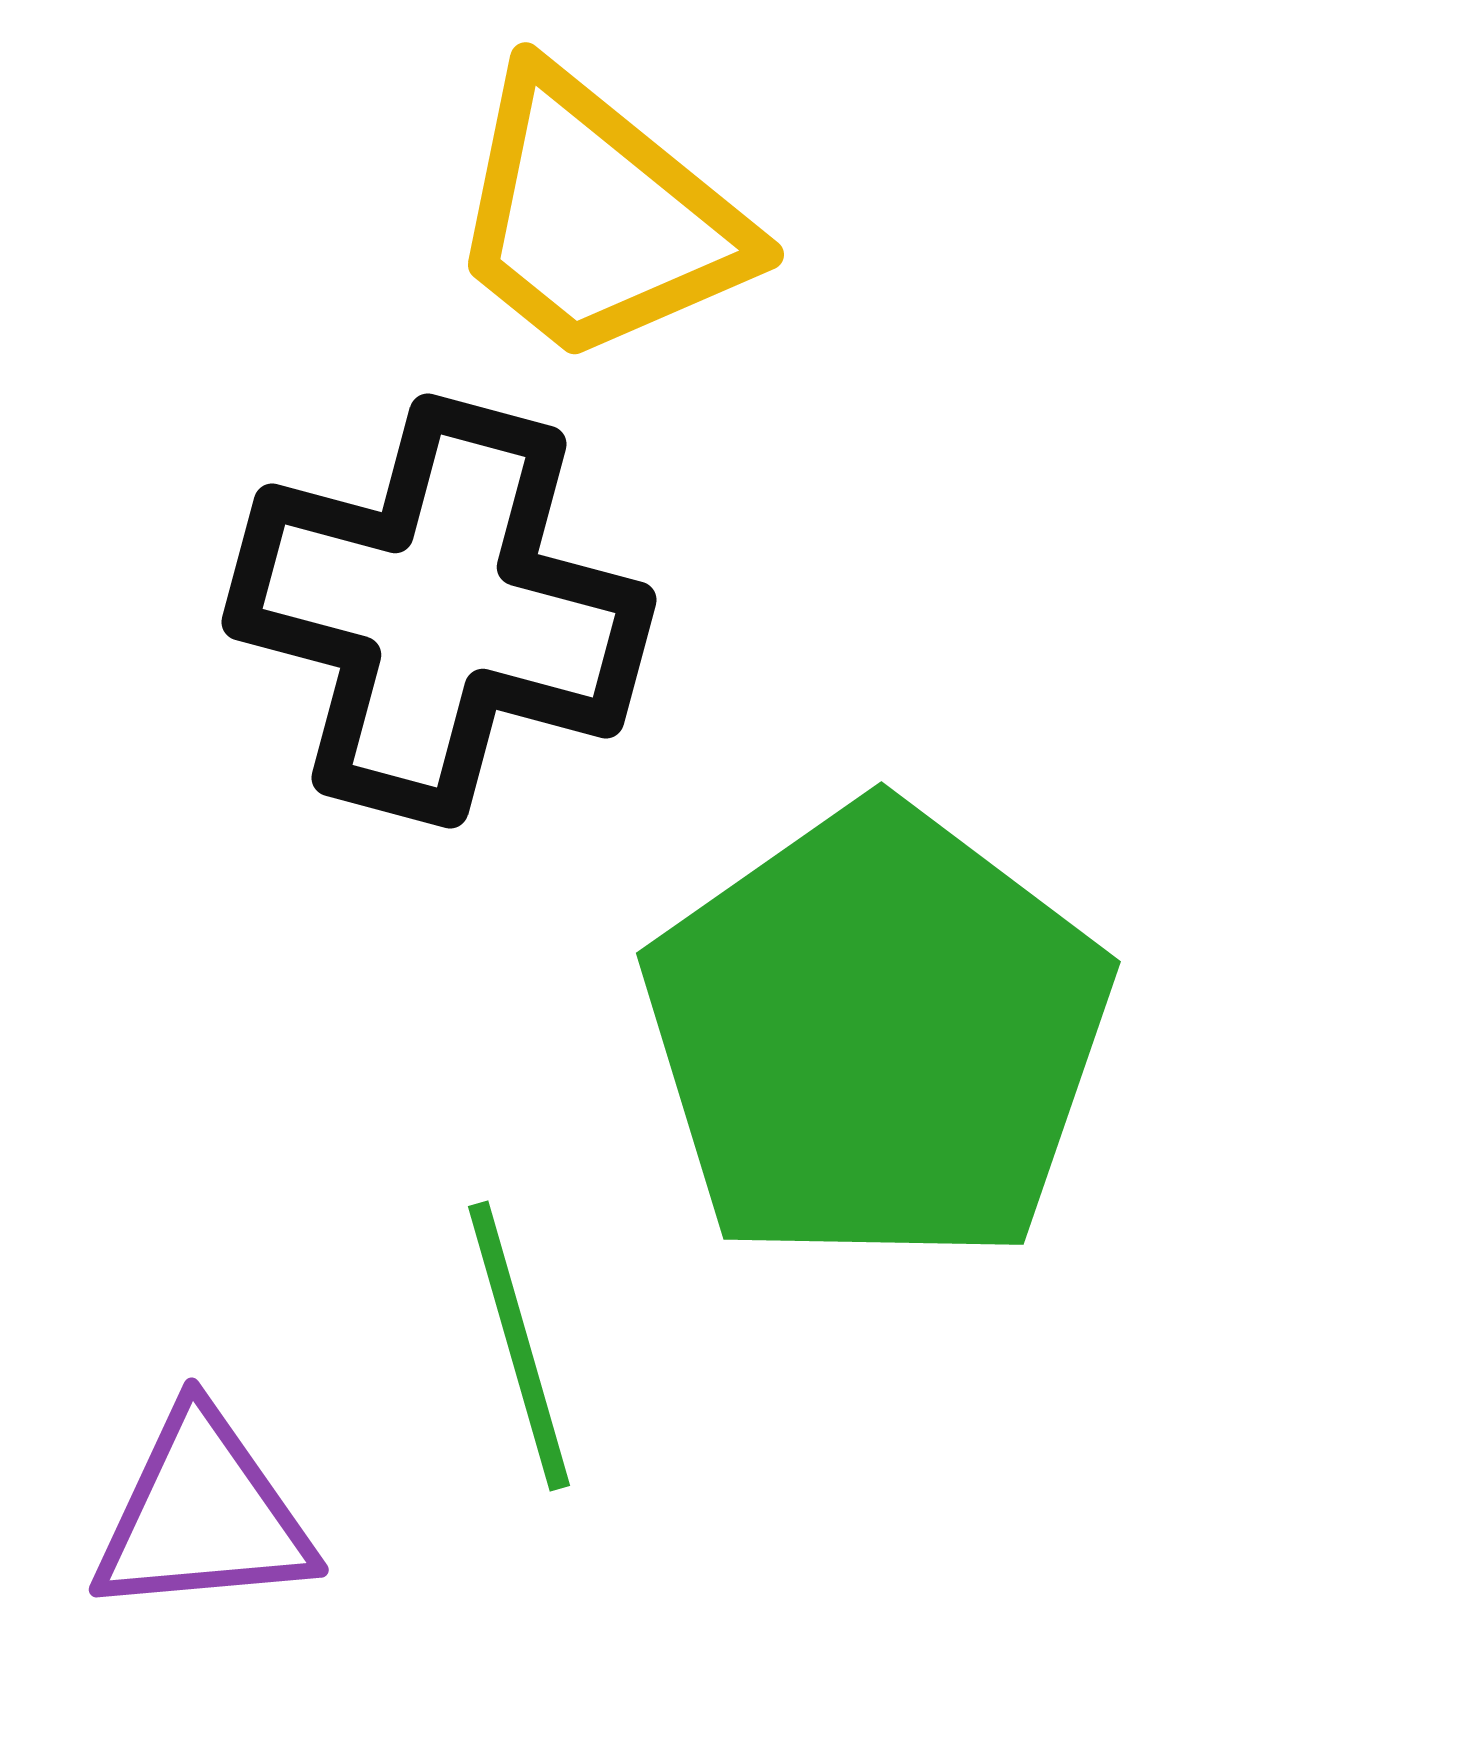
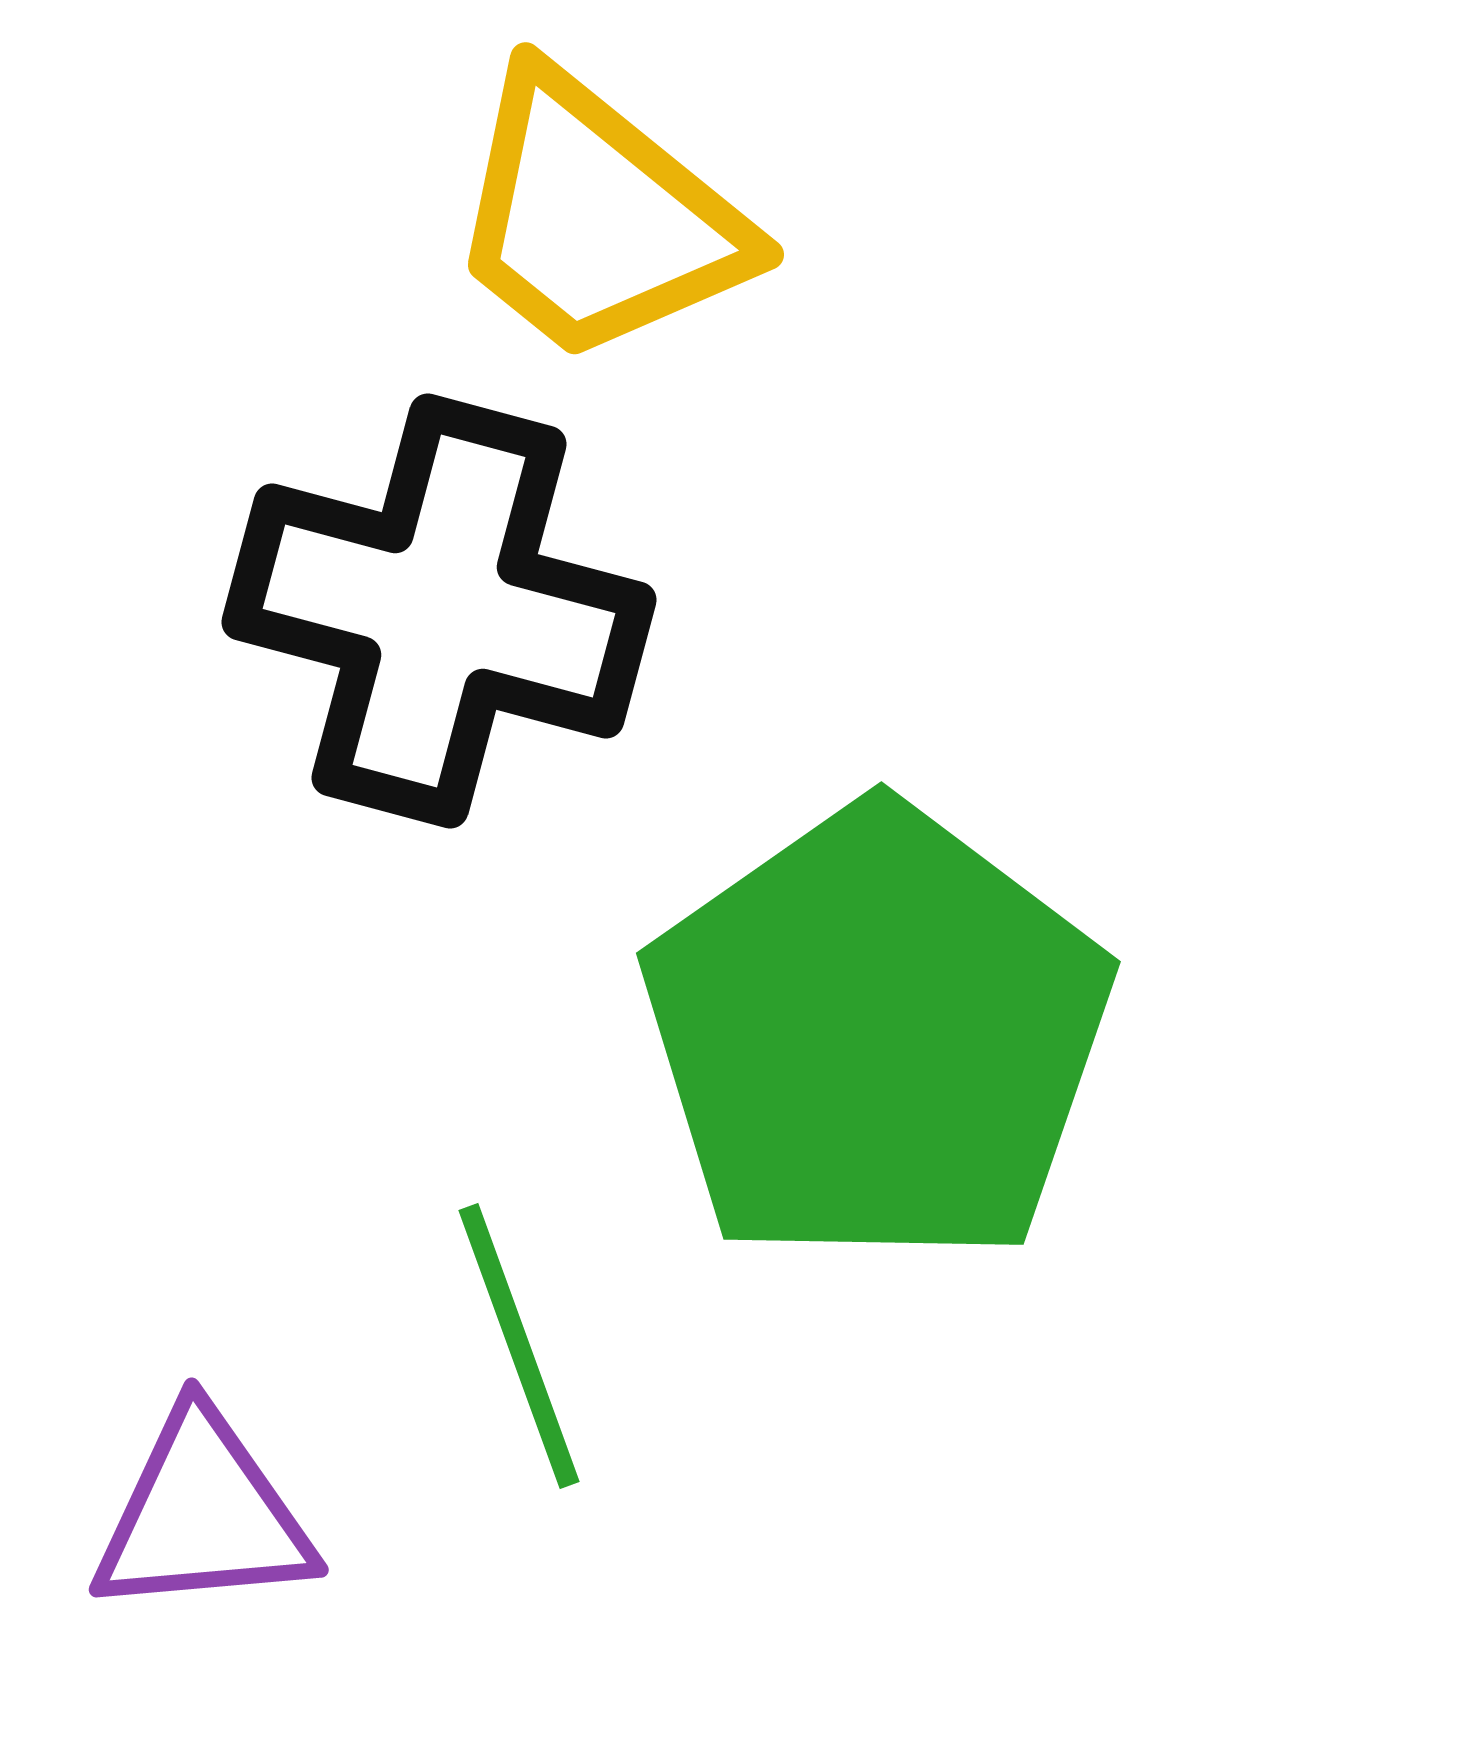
green line: rotated 4 degrees counterclockwise
